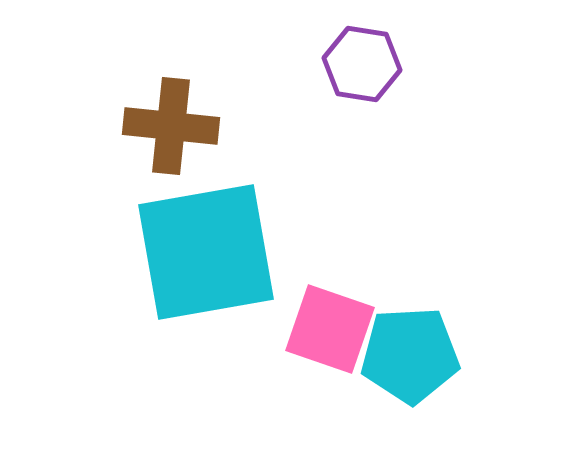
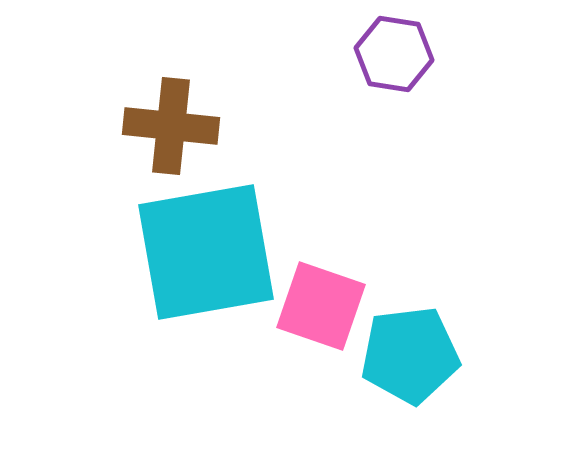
purple hexagon: moved 32 px right, 10 px up
pink square: moved 9 px left, 23 px up
cyan pentagon: rotated 4 degrees counterclockwise
